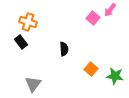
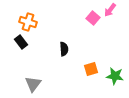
orange square: rotated 32 degrees clockwise
